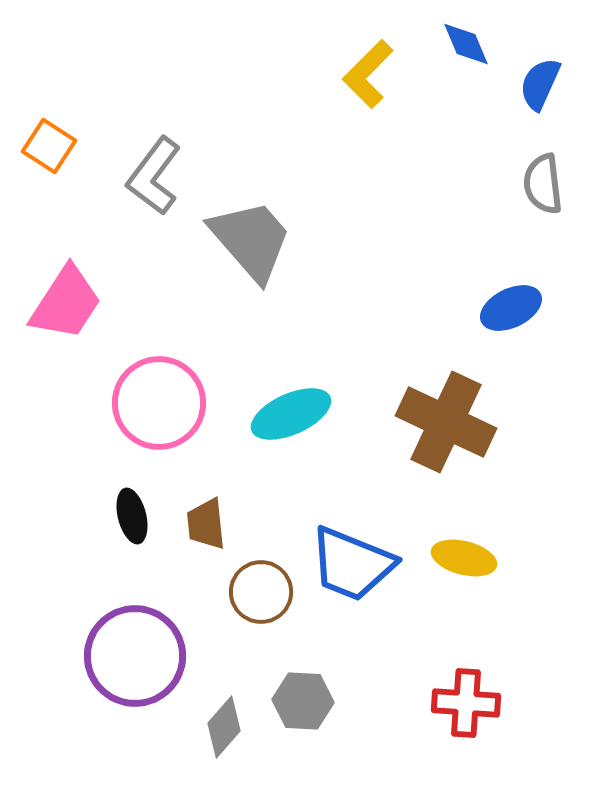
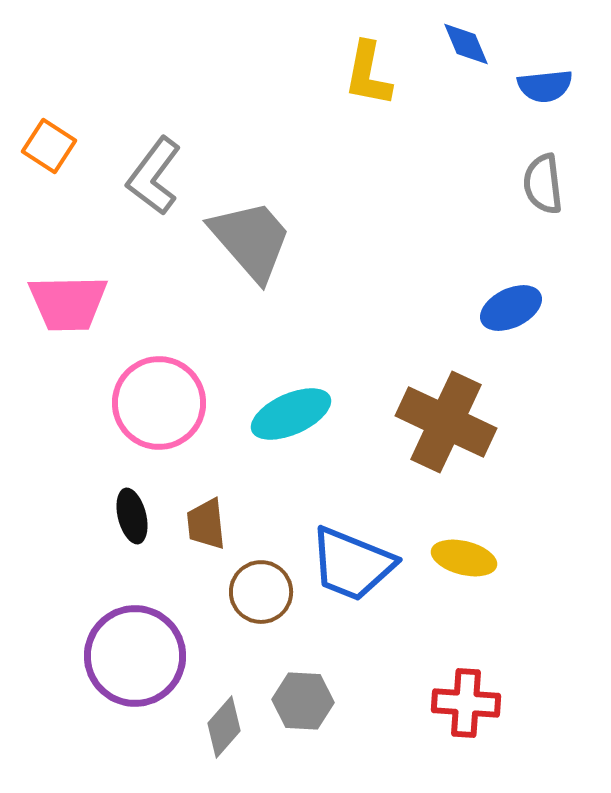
yellow L-shape: rotated 34 degrees counterclockwise
blue semicircle: moved 5 px right, 2 px down; rotated 120 degrees counterclockwise
pink trapezoid: moved 2 px right; rotated 56 degrees clockwise
